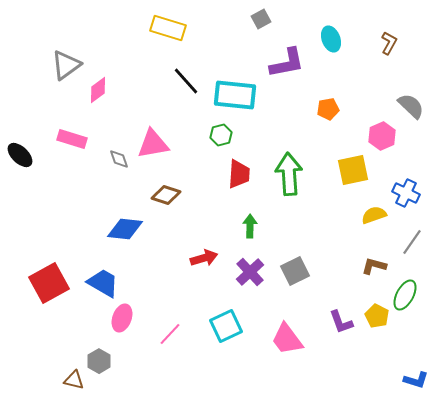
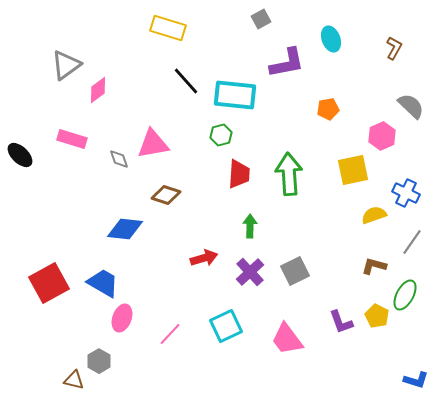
brown L-shape at (389, 43): moved 5 px right, 5 px down
